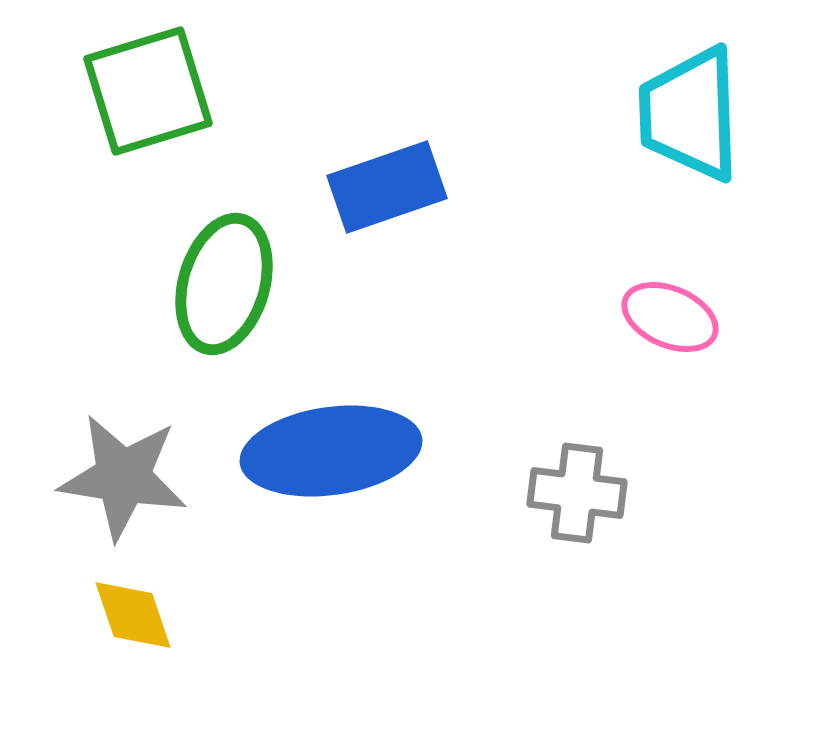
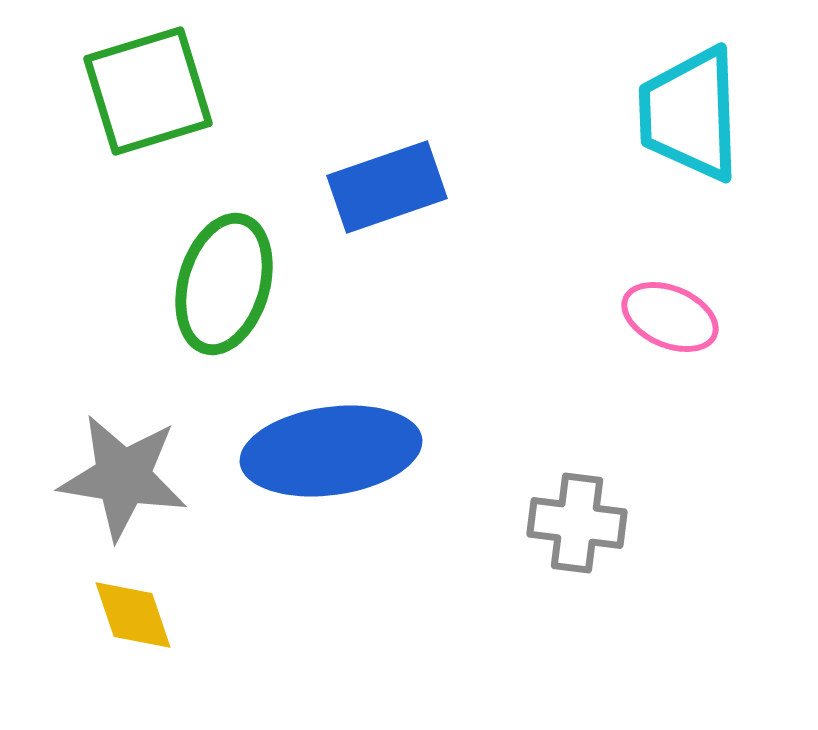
gray cross: moved 30 px down
